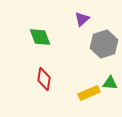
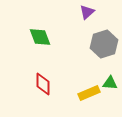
purple triangle: moved 5 px right, 7 px up
red diamond: moved 1 px left, 5 px down; rotated 10 degrees counterclockwise
